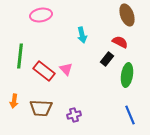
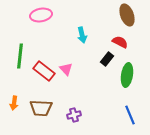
orange arrow: moved 2 px down
